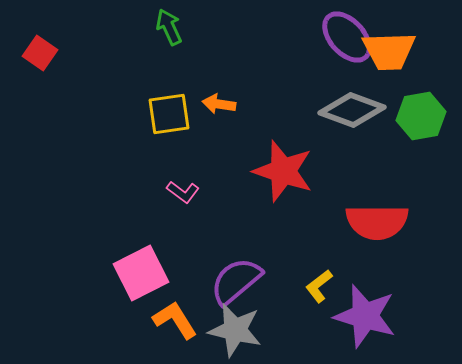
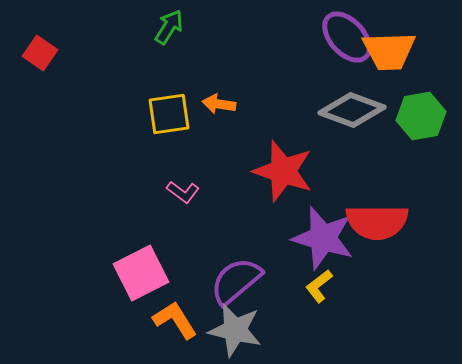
green arrow: rotated 57 degrees clockwise
purple star: moved 42 px left, 78 px up
